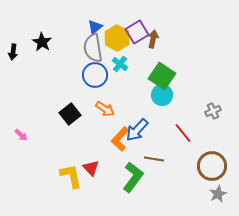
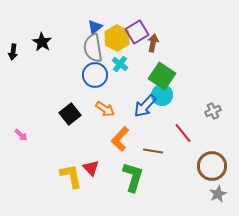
brown arrow: moved 4 px down
blue arrow: moved 8 px right, 24 px up
brown line: moved 1 px left, 8 px up
green L-shape: rotated 20 degrees counterclockwise
